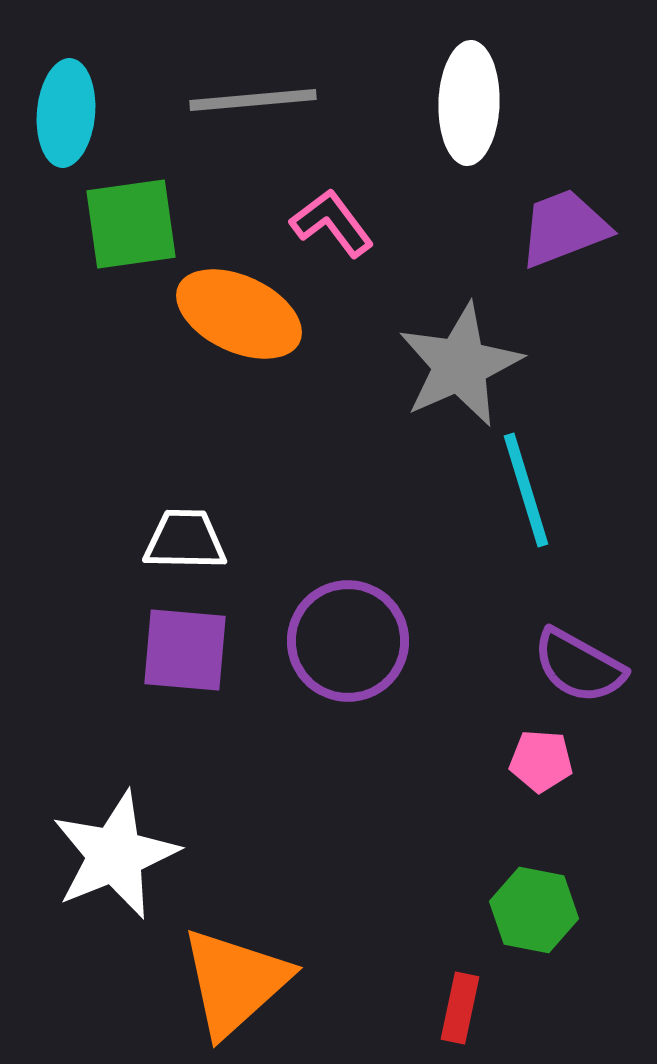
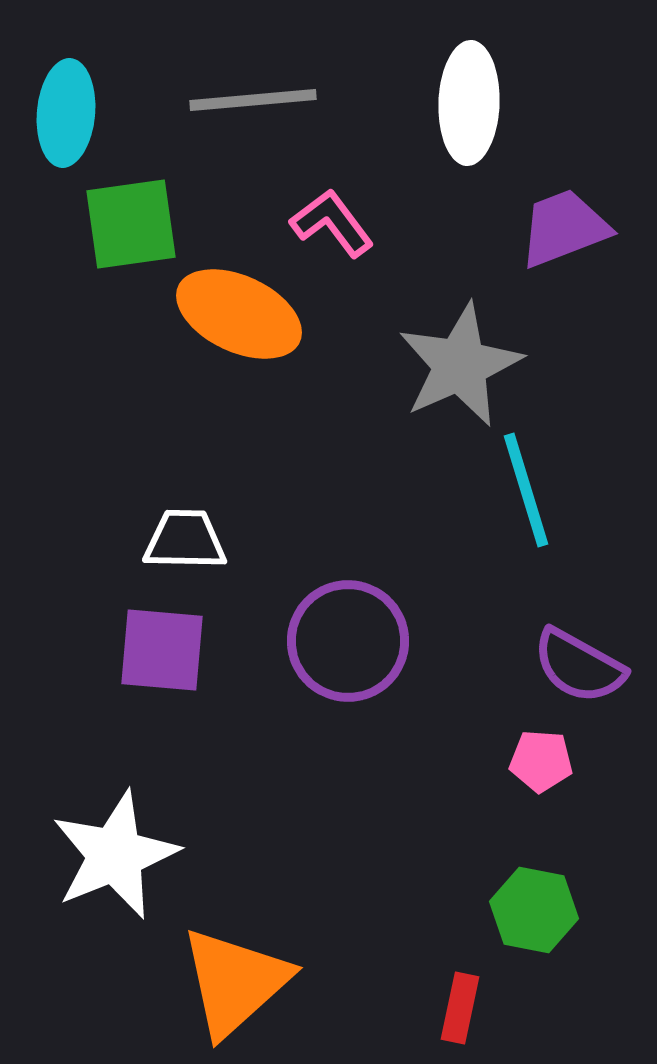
purple square: moved 23 px left
